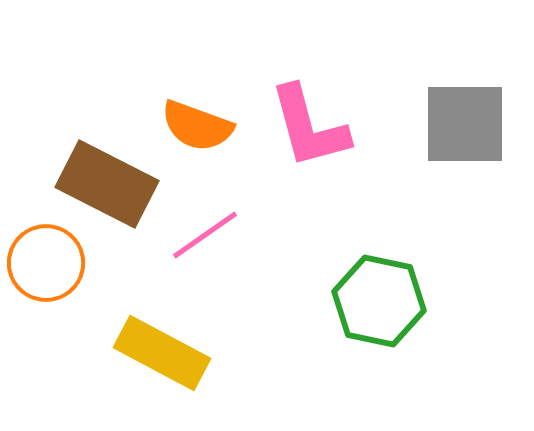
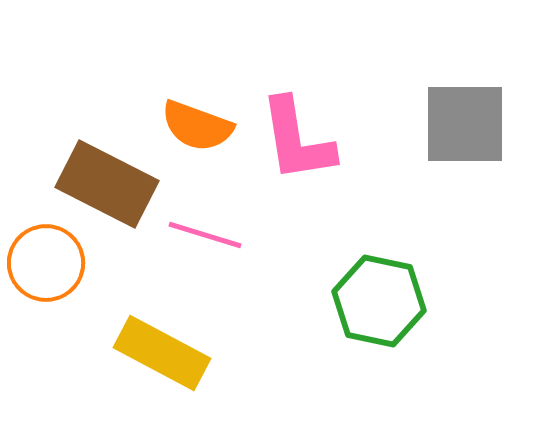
pink L-shape: moved 12 px left, 13 px down; rotated 6 degrees clockwise
pink line: rotated 52 degrees clockwise
